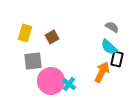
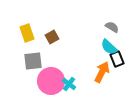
yellow rectangle: moved 2 px right; rotated 36 degrees counterclockwise
black rectangle: rotated 35 degrees counterclockwise
